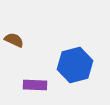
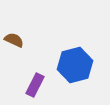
purple rectangle: rotated 65 degrees counterclockwise
